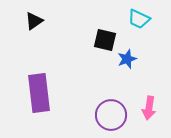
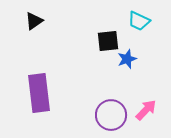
cyan trapezoid: moved 2 px down
black square: moved 3 px right, 1 px down; rotated 20 degrees counterclockwise
pink arrow: moved 3 px left, 2 px down; rotated 145 degrees counterclockwise
